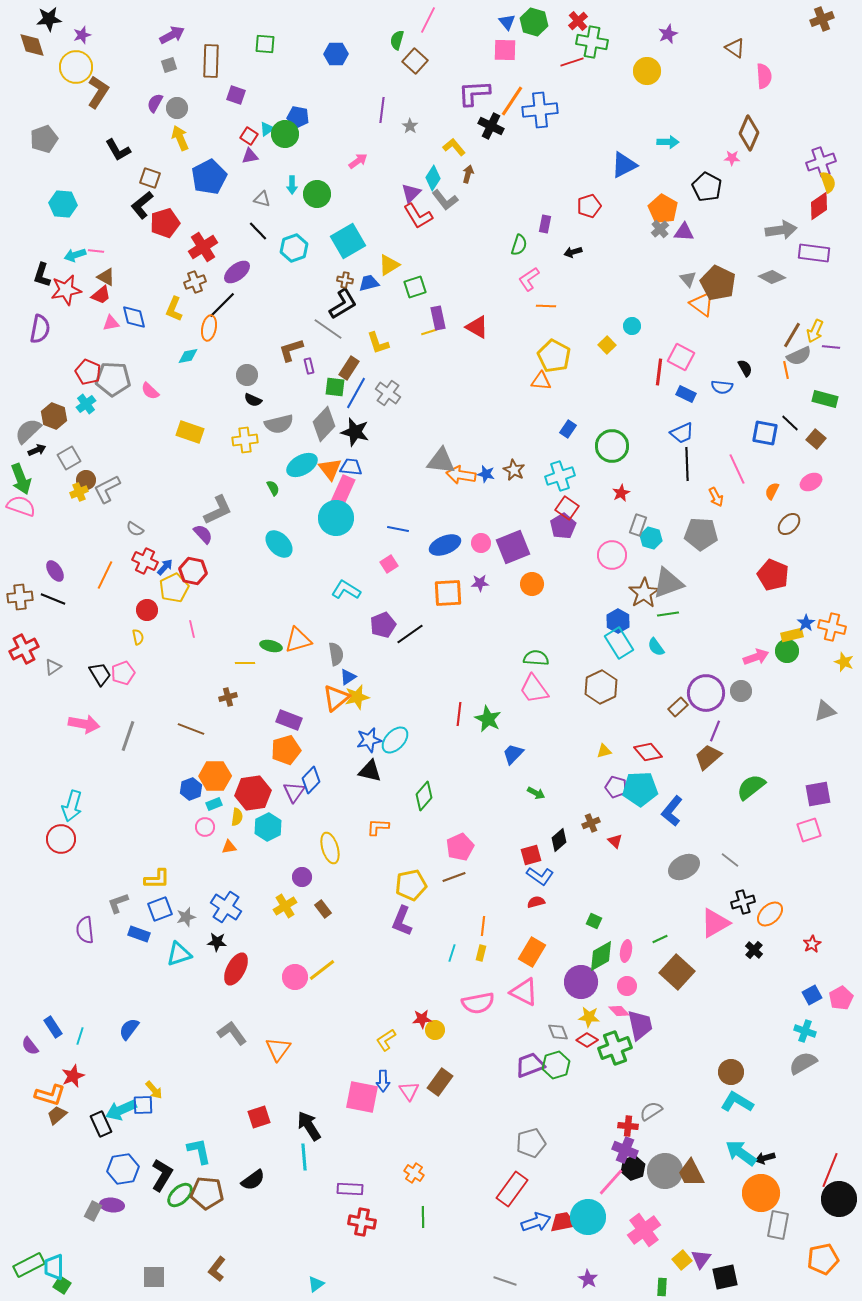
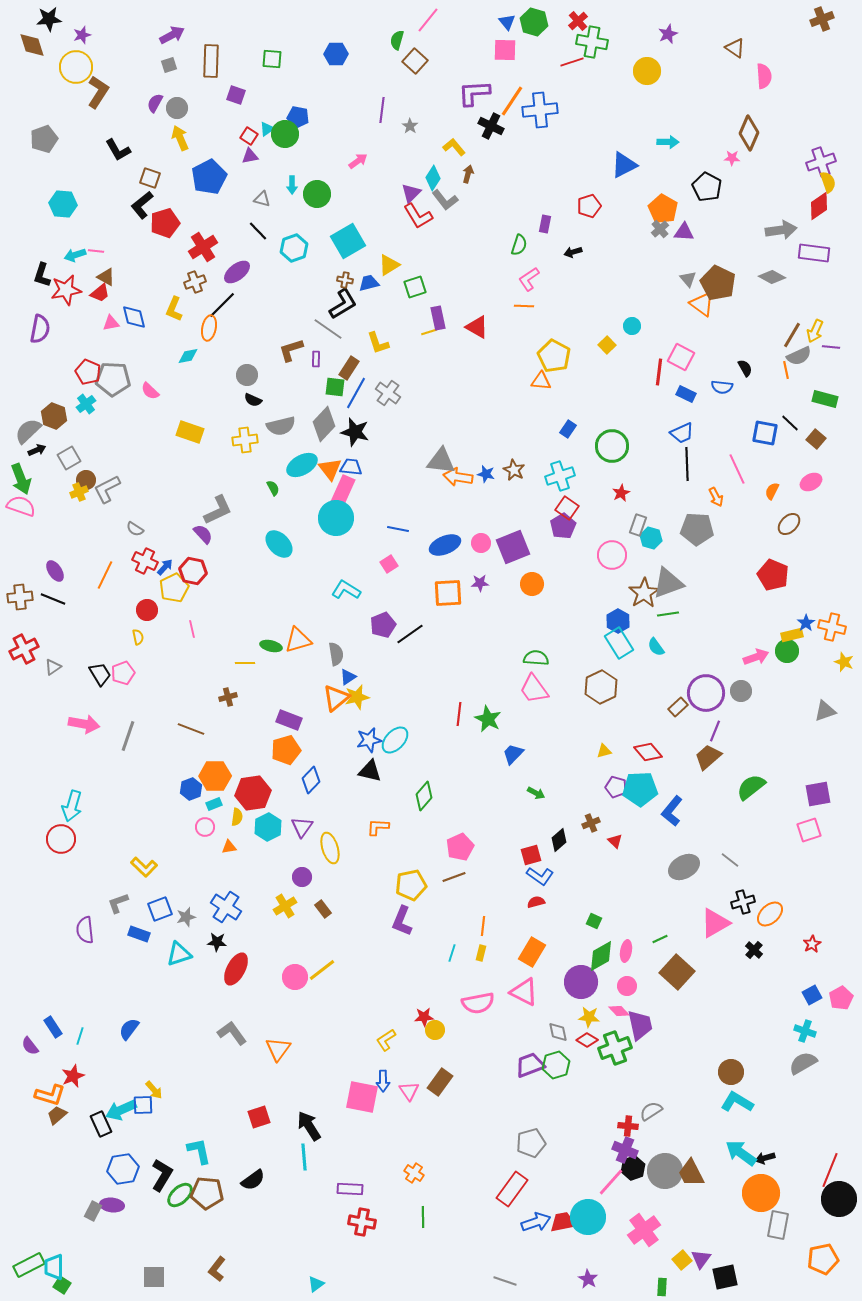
pink line at (428, 20): rotated 12 degrees clockwise
green square at (265, 44): moved 7 px right, 15 px down
red trapezoid at (101, 295): moved 1 px left, 2 px up
orange line at (546, 306): moved 22 px left
purple rectangle at (309, 366): moved 7 px right, 7 px up; rotated 14 degrees clockwise
gray semicircle at (279, 424): moved 2 px right, 2 px down
orange arrow at (461, 475): moved 3 px left, 2 px down
gray pentagon at (701, 534): moved 4 px left, 5 px up
purple triangle at (294, 792): moved 8 px right, 35 px down
yellow L-shape at (157, 879): moved 13 px left, 12 px up; rotated 44 degrees clockwise
red star at (422, 1019): moved 2 px right, 2 px up
gray diamond at (558, 1032): rotated 10 degrees clockwise
